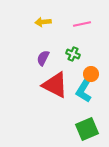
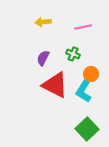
pink line: moved 1 px right, 3 px down
green square: rotated 20 degrees counterclockwise
